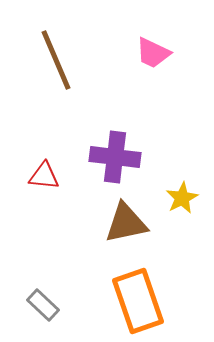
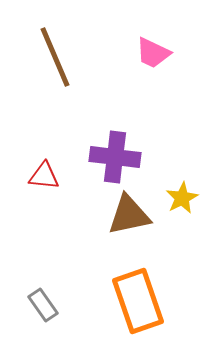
brown line: moved 1 px left, 3 px up
brown triangle: moved 3 px right, 8 px up
gray rectangle: rotated 12 degrees clockwise
